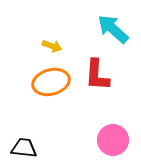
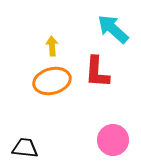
yellow arrow: rotated 114 degrees counterclockwise
red L-shape: moved 3 px up
orange ellipse: moved 1 px right, 1 px up
black trapezoid: moved 1 px right
